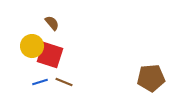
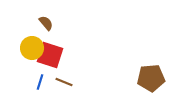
brown semicircle: moved 6 px left
yellow circle: moved 2 px down
blue line: rotated 56 degrees counterclockwise
